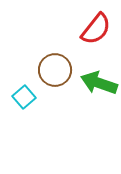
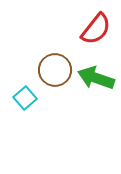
green arrow: moved 3 px left, 5 px up
cyan square: moved 1 px right, 1 px down
